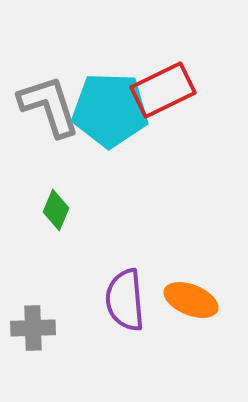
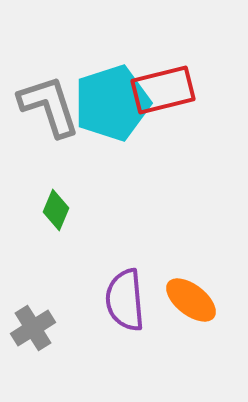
red rectangle: rotated 12 degrees clockwise
cyan pentagon: moved 2 px right, 7 px up; rotated 20 degrees counterclockwise
orange ellipse: rotated 16 degrees clockwise
gray cross: rotated 30 degrees counterclockwise
